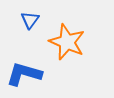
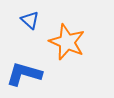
blue triangle: rotated 24 degrees counterclockwise
